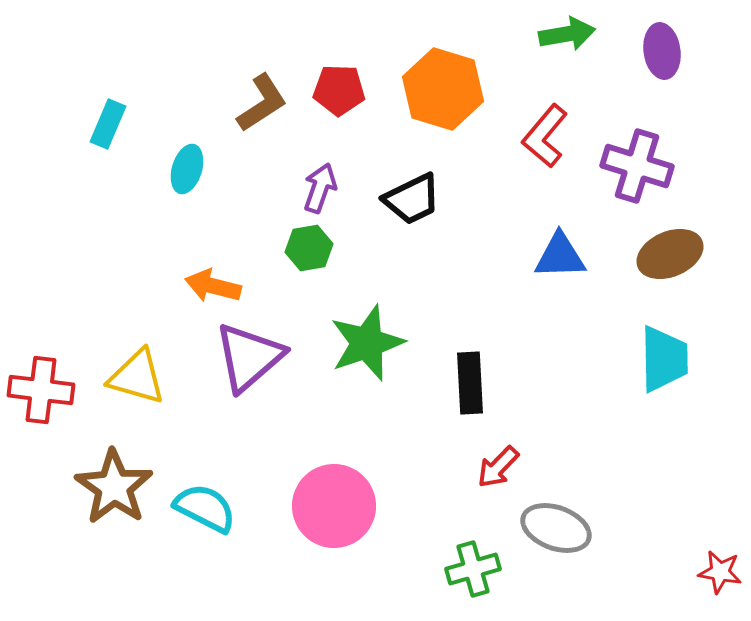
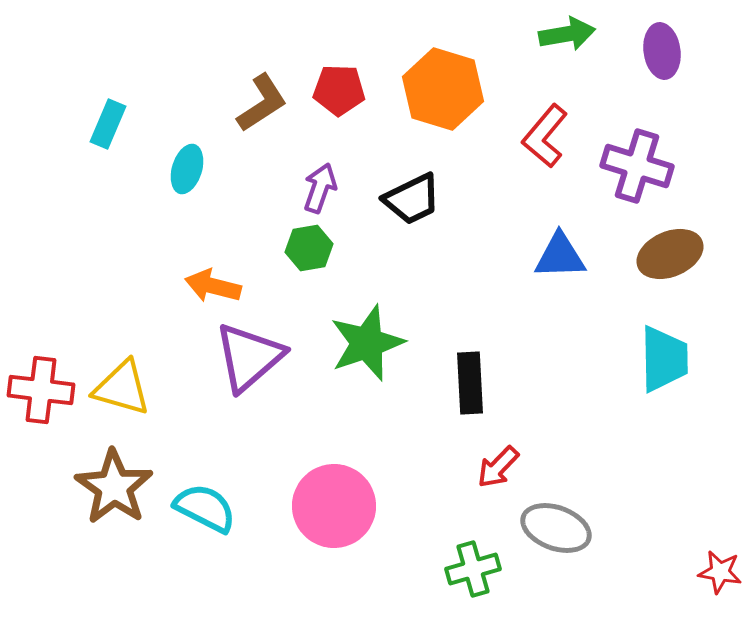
yellow triangle: moved 15 px left, 11 px down
